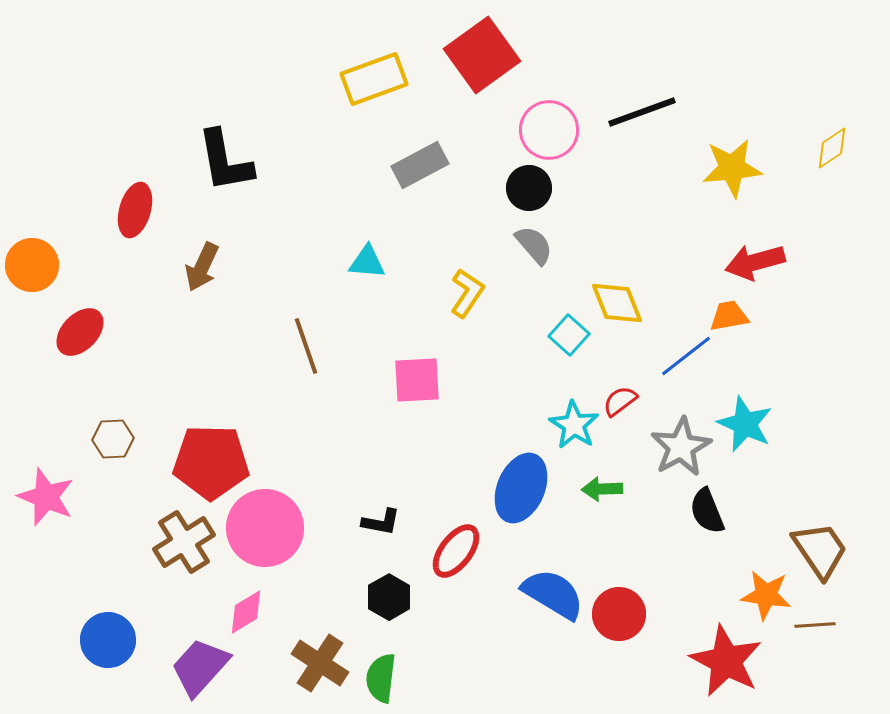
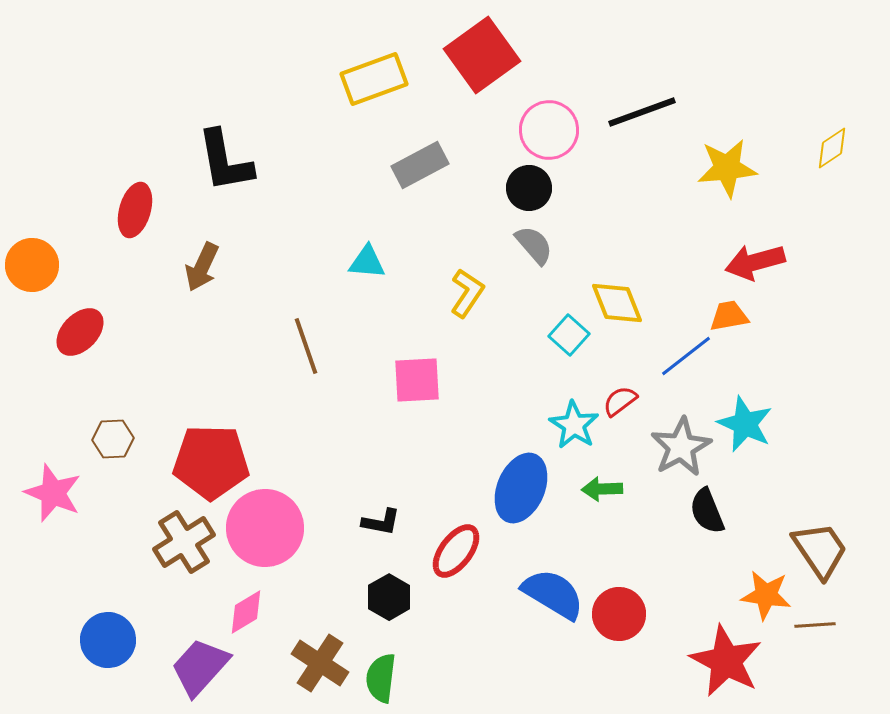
yellow star at (732, 168): moved 5 px left
pink star at (46, 497): moved 7 px right, 4 px up
